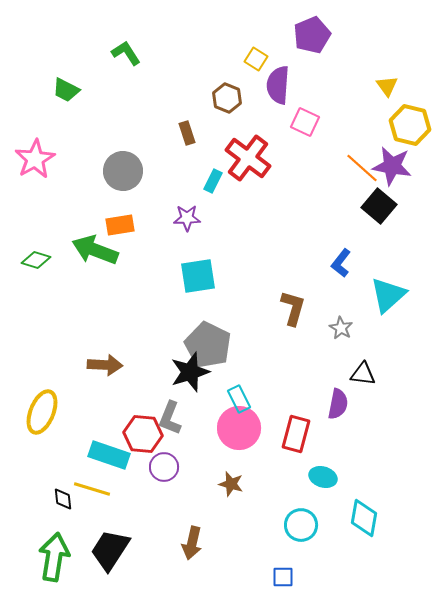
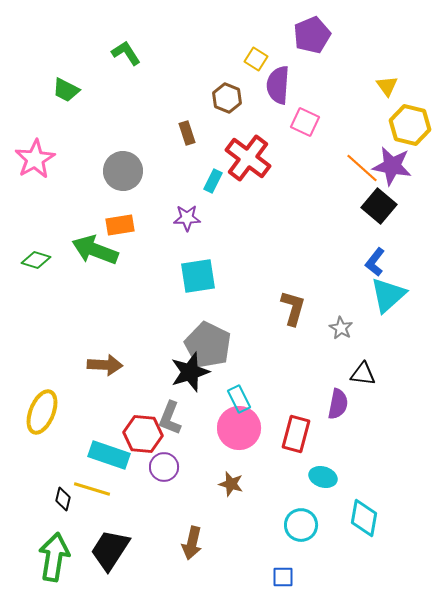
blue L-shape at (341, 263): moved 34 px right, 1 px up
black diamond at (63, 499): rotated 20 degrees clockwise
